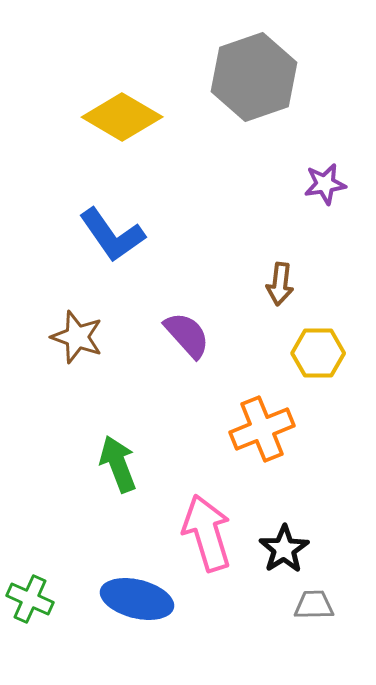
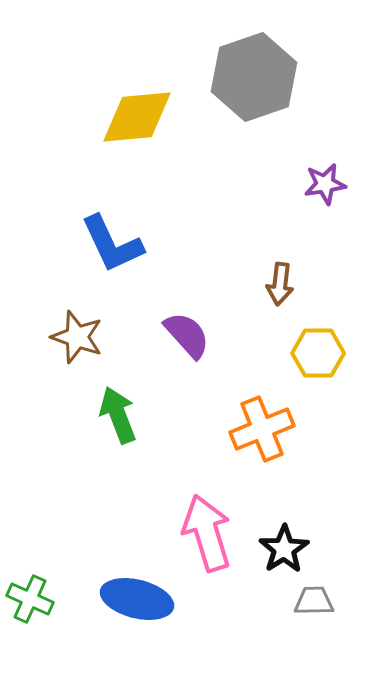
yellow diamond: moved 15 px right; rotated 36 degrees counterclockwise
blue L-shape: moved 9 px down; rotated 10 degrees clockwise
green arrow: moved 49 px up
gray trapezoid: moved 4 px up
